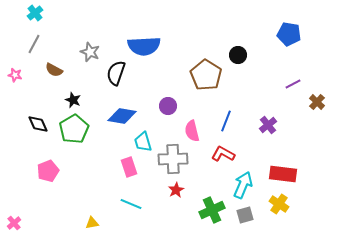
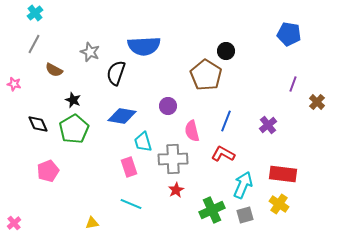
black circle: moved 12 px left, 4 px up
pink star: moved 1 px left, 9 px down
purple line: rotated 42 degrees counterclockwise
